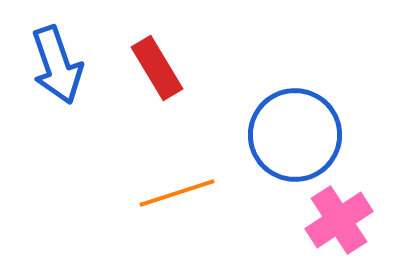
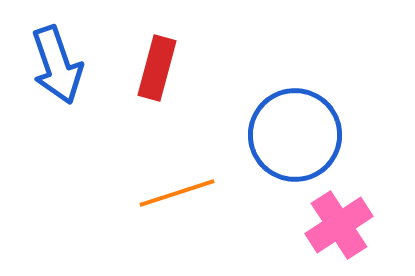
red rectangle: rotated 46 degrees clockwise
pink cross: moved 5 px down
